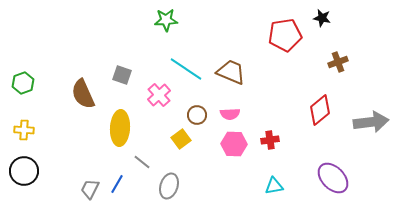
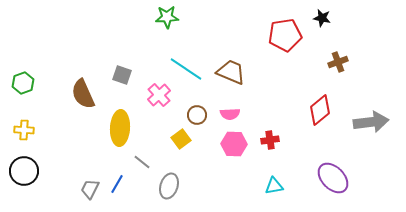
green star: moved 1 px right, 3 px up
